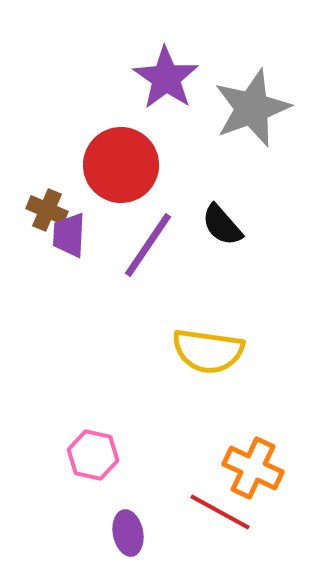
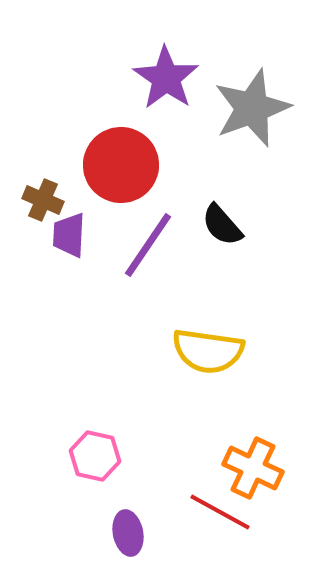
brown cross: moved 4 px left, 10 px up
pink hexagon: moved 2 px right, 1 px down
